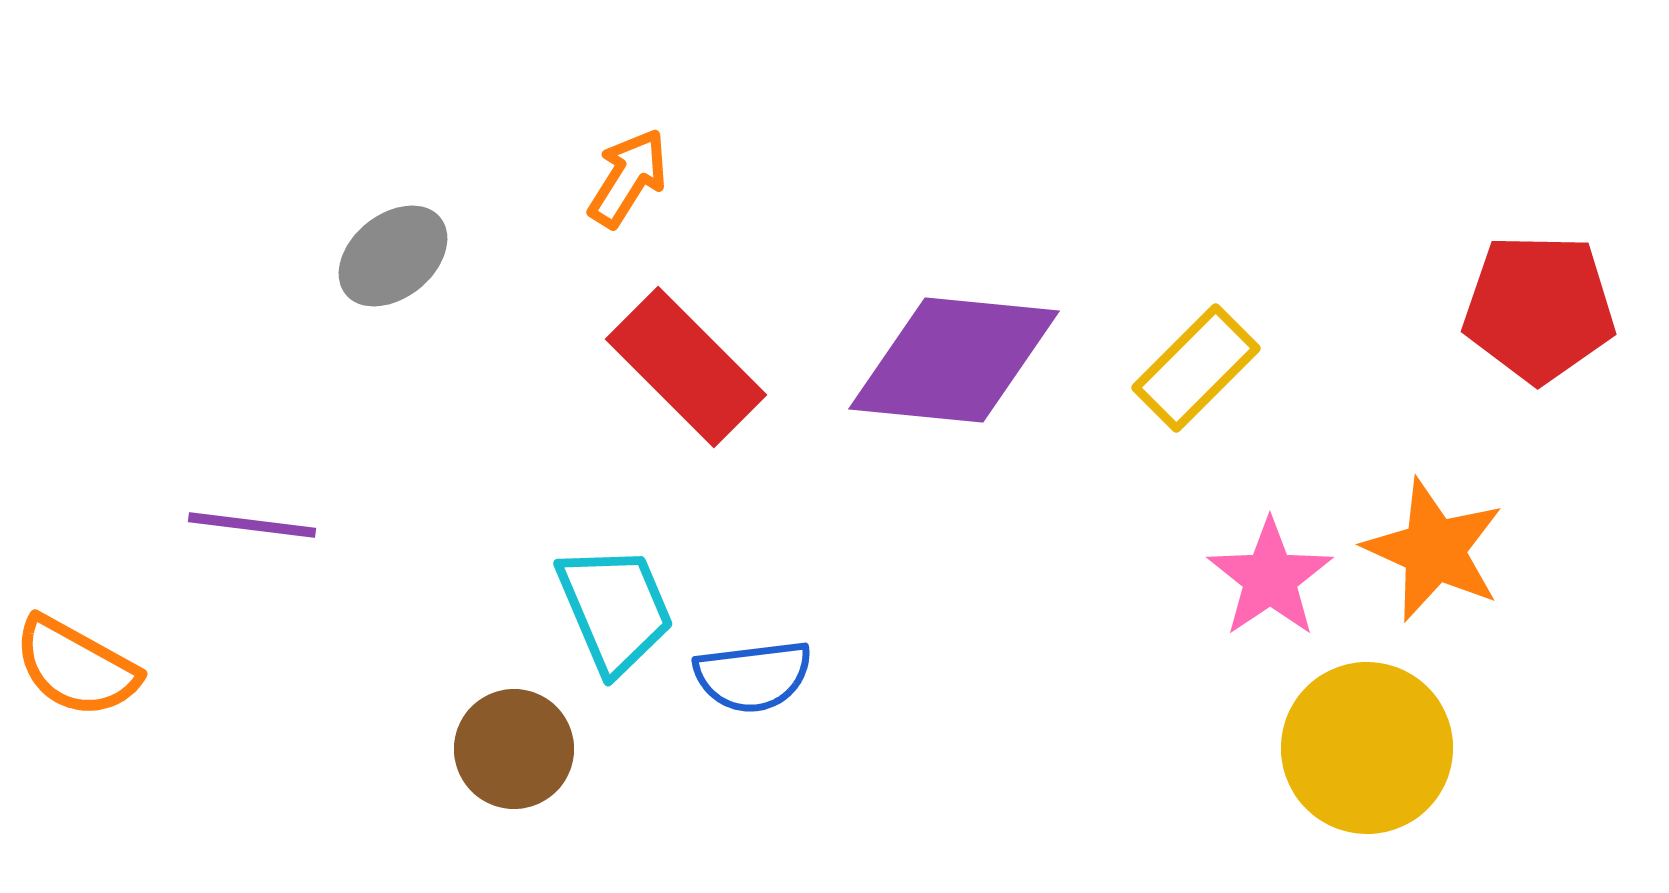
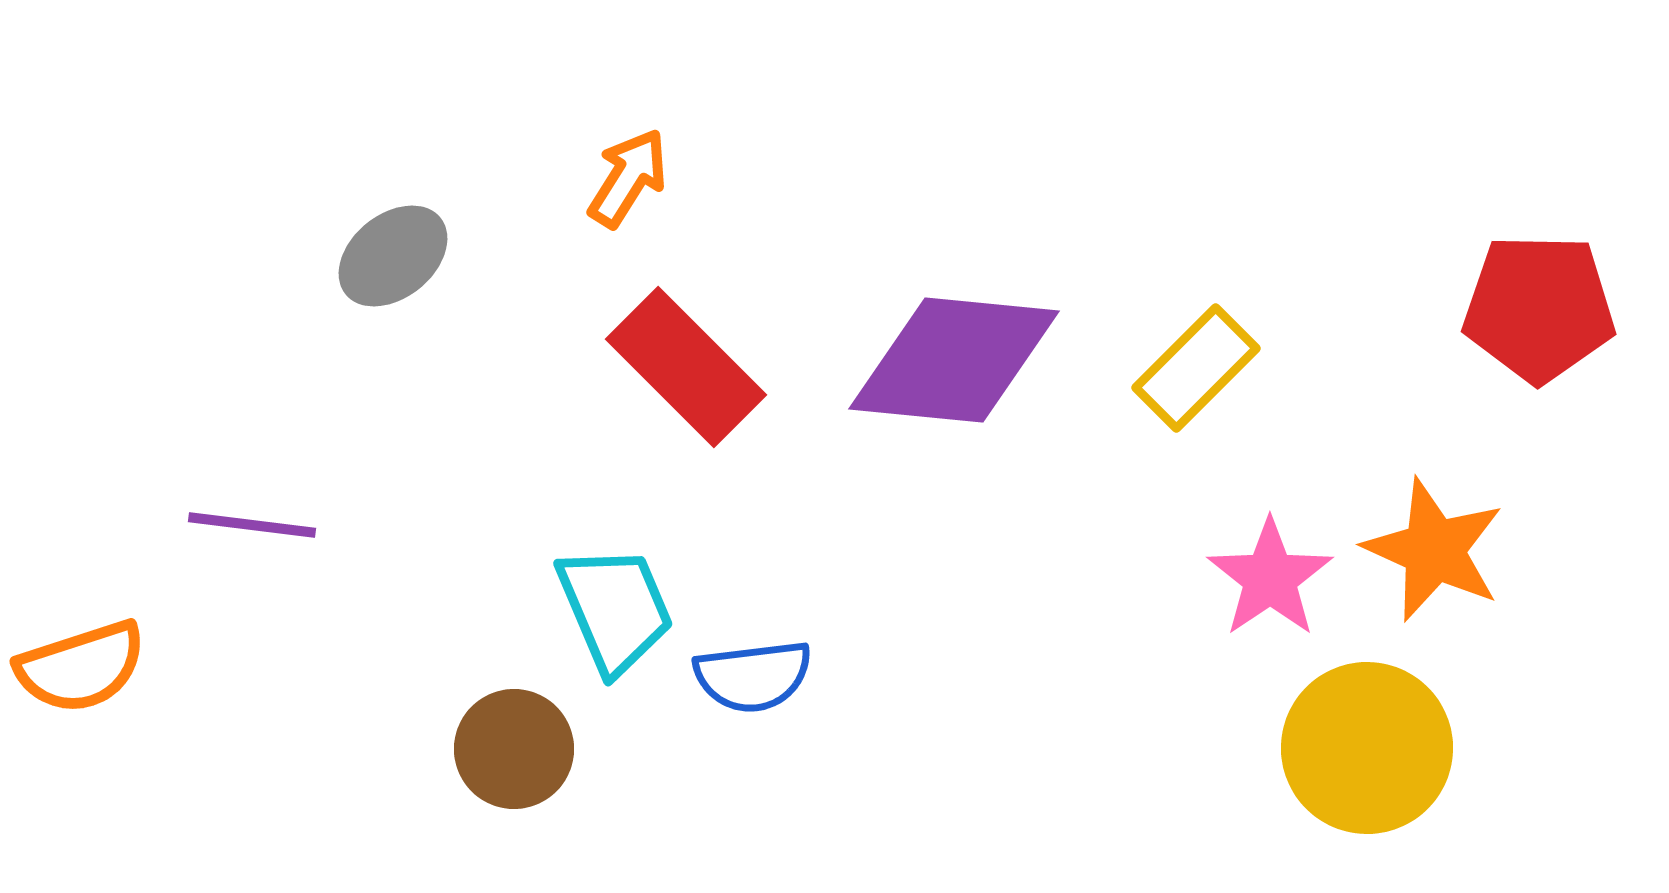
orange semicircle: moved 5 px right; rotated 47 degrees counterclockwise
